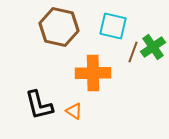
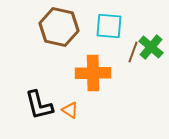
cyan square: moved 4 px left; rotated 8 degrees counterclockwise
green cross: moved 2 px left; rotated 15 degrees counterclockwise
orange triangle: moved 4 px left, 1 px up
